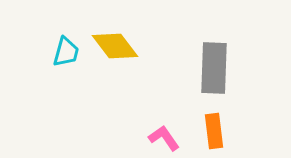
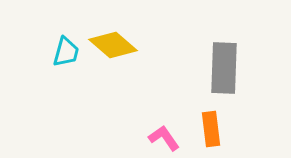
yellow diamond: moved 2 px left, 1 px up; rotated 12 degrees counterclockwise
gray rectangle: moved 10 px right
orange rectangle: moved 3 px left, 2 px up
